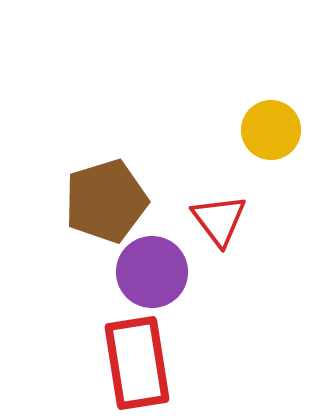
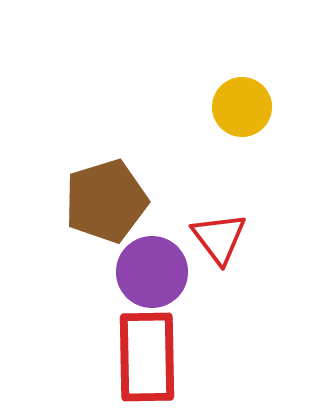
yellow circle: moved 29 px left, 23 px up
red triangle: moved 18 px down
red rectangle: moved 10 px right, 6 px up; rotated 8 degrees clockwise
